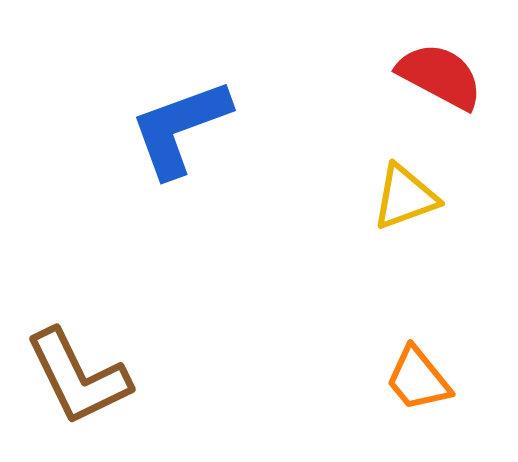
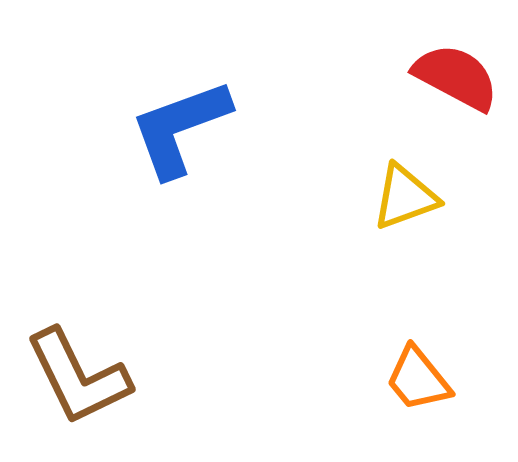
red semicircle: moved 16 px right, 1 px down
